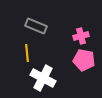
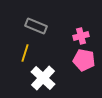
yellow line: moved 2 px left; rotated 24 degrees clockwise
white cross: rotated 15 degrees clockwise
